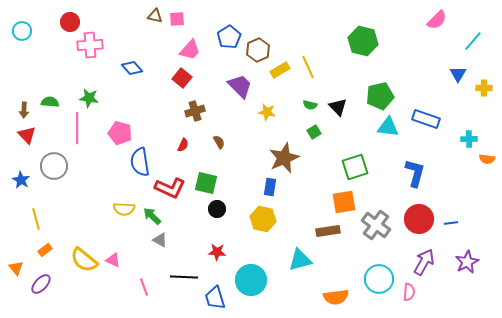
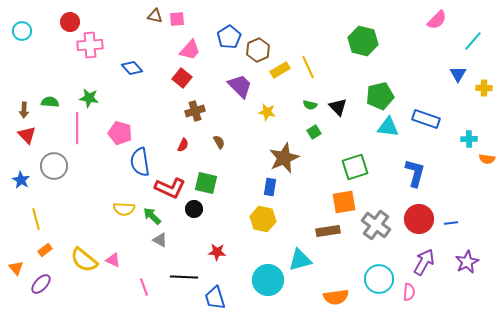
black circle at (217, 209): moved 23 px left
cyan circle at (251, 280): moved 17 px right
